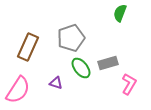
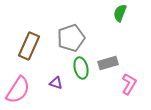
brown rectangle: moved 1 px right, 1 px up
green ellipse: rotated 25 degrees clockwise
